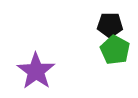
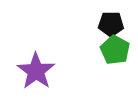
black pentagon: moved 1 px right, 1 px up
